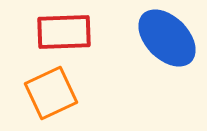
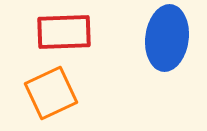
blue ellipse: rotated 52 degrees clockwise
